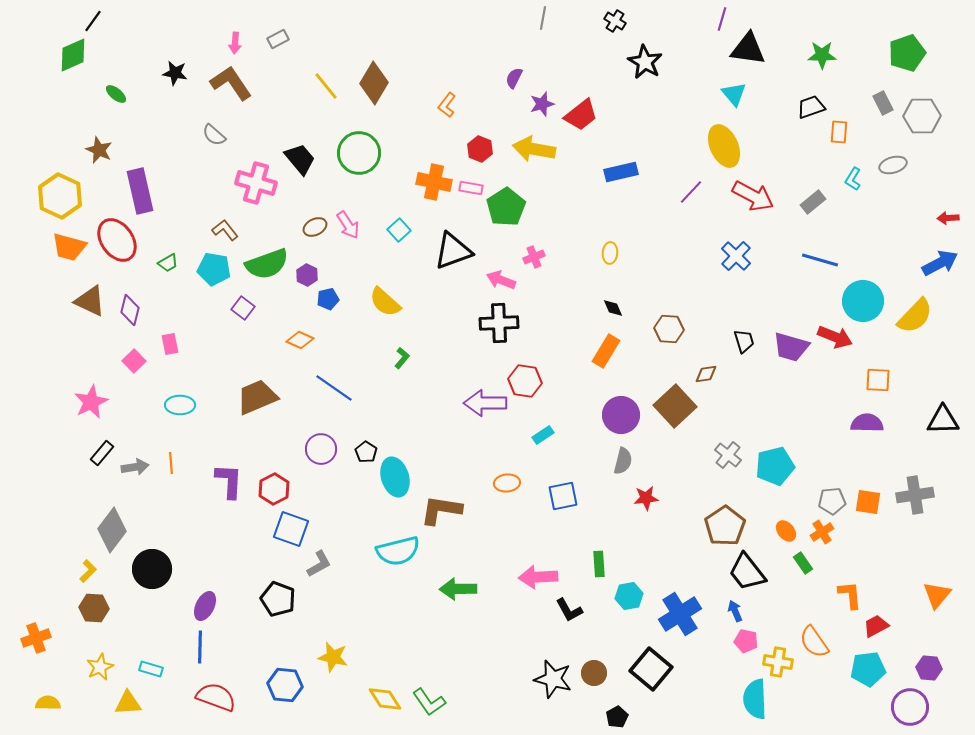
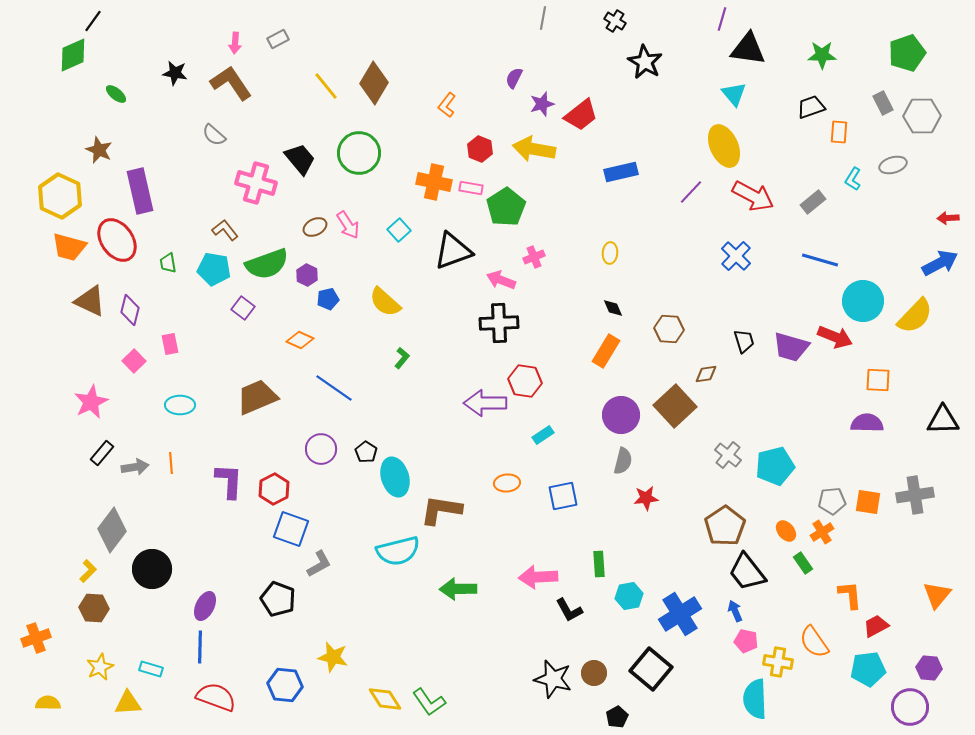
green trapezoid at (168, 263): rotated 110 degrees clockwise
